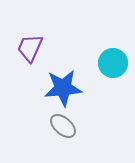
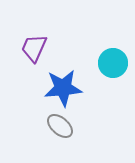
purple trapezoid: moved 4 px right
gray ellipse: moved 3 px left
